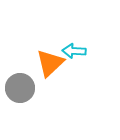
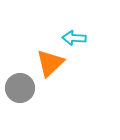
cyan arrow: moved 13 px up
